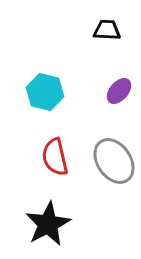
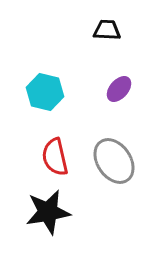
purple ellipse: moved 2 px up
black star: moved 12 px up; rotated 18 degrees clockwise
